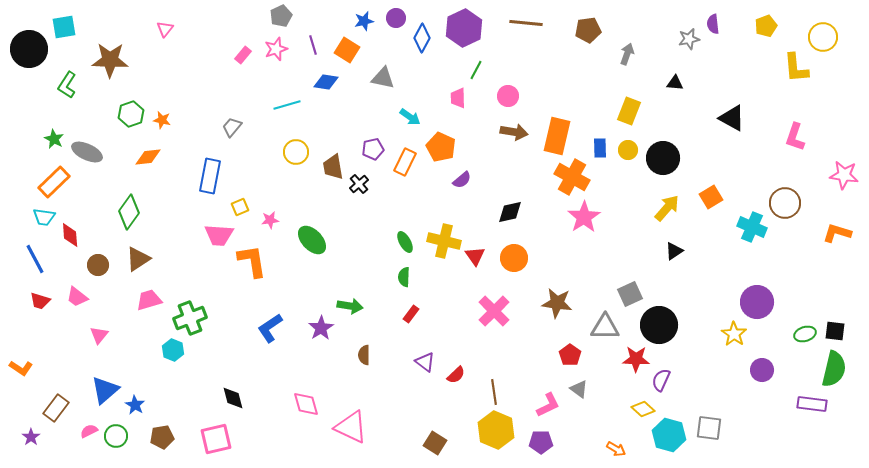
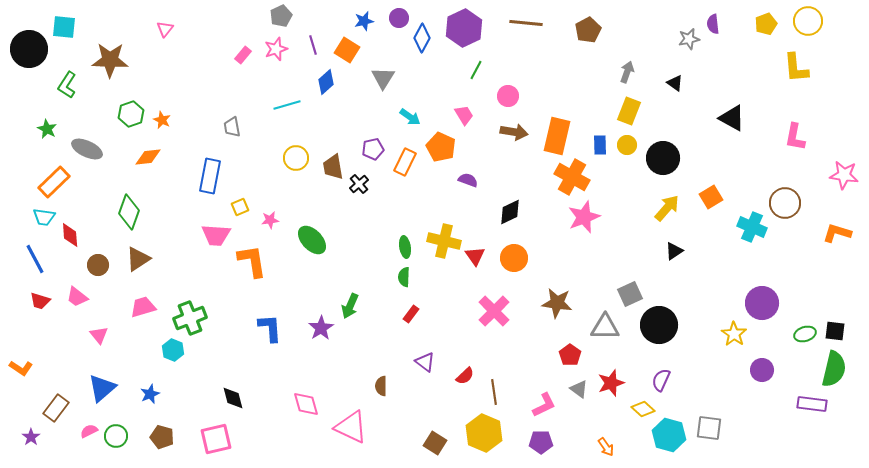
purple circle at (396, 18): moved 3 px right
yellow pentagon at (766, 26): moved 2 px up
cyan square at (64, 27): rotated 15 degrees clockwise
brown pentagon at (588, 30): rotated 20 degrees counterclockwise
yellow circle at (823, 37): moved 15 px left, 16 px up
gray arrow at (627, 54): moved 18 px down
gray triangle at (383, 78): rotated 50 degrees clockwise
blue diamond at (326, 82): rotated 50 degrees counterclockwise
black triangle at (675, 83): rotated 30 degrees clockwise
pink trapezoid at (458, 98): moved 6 px right, 17 px down; rotated 150 degrees clockwise
orange star at (162, 120): rotated 12 degrees clockwise
gray trapezoid at (232, 127): rotated 50 degrees counterclockwise
pink L-shape at (795, 137): rotated 8 degrees counterclockwise
green star at (54, 139): moved 7 px left, 10 px up
blue rectangle at (600, 148): moved 3 px up
yellow circle at (628, 150): moved 1 px left, 5 px up
gray ellipse at (87, 152): moved 3 px up
yellow circle at (296, 152): moved 6 px down
purple semicircle at (462, 180): moved 6 px right; rotated 120 degrees counterclockwise
green diamond at (129, 212): rotated 16 degrees counterclockwise
black diamond at (510, 212): rotated 12 degrees counterclockwise
pink star at (584, 217): rotated 12 degrees clockwise
pink trapezoid at (219, 235): moved 3 px left
green ellipse at (405, 242): moved 5 px down; rotated 20 degrees clockwise
pink trapezoid at (149, 300): moved 6 px left, 7 px down
purple circle at (757, 302): moved 5 px right, 1 px down
green arrow at (350, 306): rotated 105 degrees clockwise
blue L-shape at (270, 328): rotated 120 degrees clockwise
pink triangle at (99, 335): rotated 18 degrees counterclockwise
brown semicircle at (364, 355): moved 17 px right, 31 px down
red star at (636, 359): moved 25 px left, 24 px down; rotated 20 degrees counterclockwise
red semicircle at (456, 375): moved 9 px right, 1 px down
blue triangle at (105, 390): moved 3 px left, 2 px up
blue star at (135, 405): moved 15 px right, 11 px up; rotated 18 degrees clockwise
pink L-shape at (548, 405): moved 4 px left
yellow hexagon at (496, 430): moved 12 px left, 3 px down
brown pentagon at (162, 437): rotated 25 degrees clockwise
orange arrow at (616, 449): moved 10 px left, 2 px up; rotated 24 degrees clockwise
